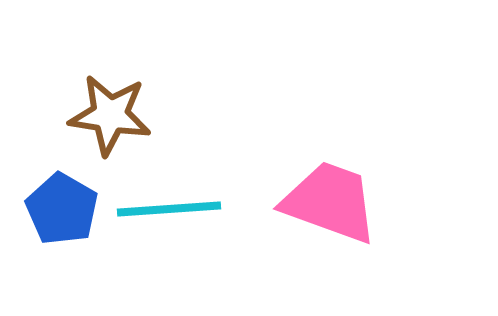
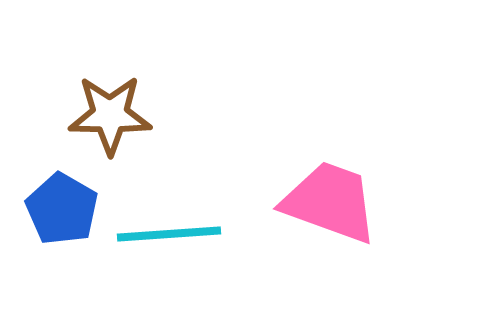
brown star: rotated 8 degrees counterclockwise
cyan line: moved 25 px down
